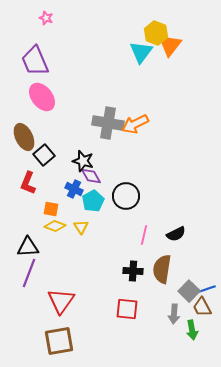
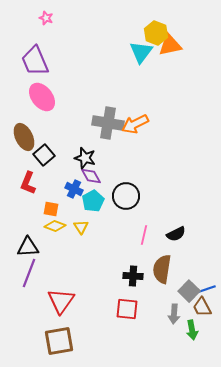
orange triangle: rotated 40 degrees clockwise
black star: moved 2 px right, 3 px up
black cross: moved 5 px down
